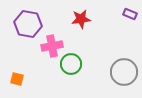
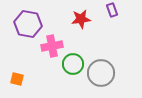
purple rectangle: moved 18 px left, 4 px up; rotated 48 degrees clockwise
green circle: moved 2 px right
gray circle: moved 23 px left, 1 px down
